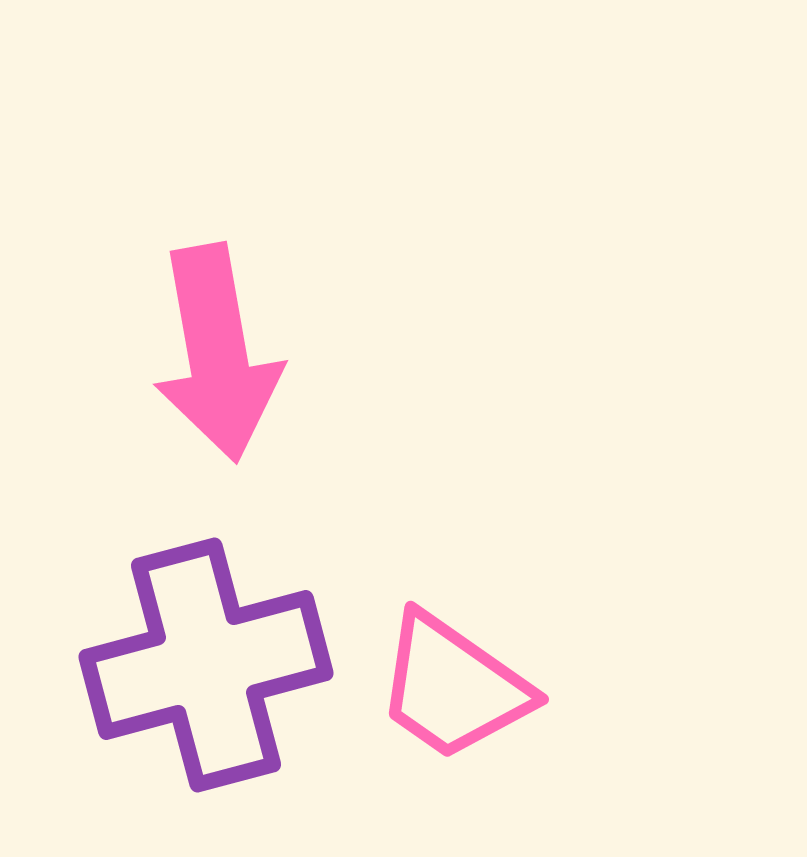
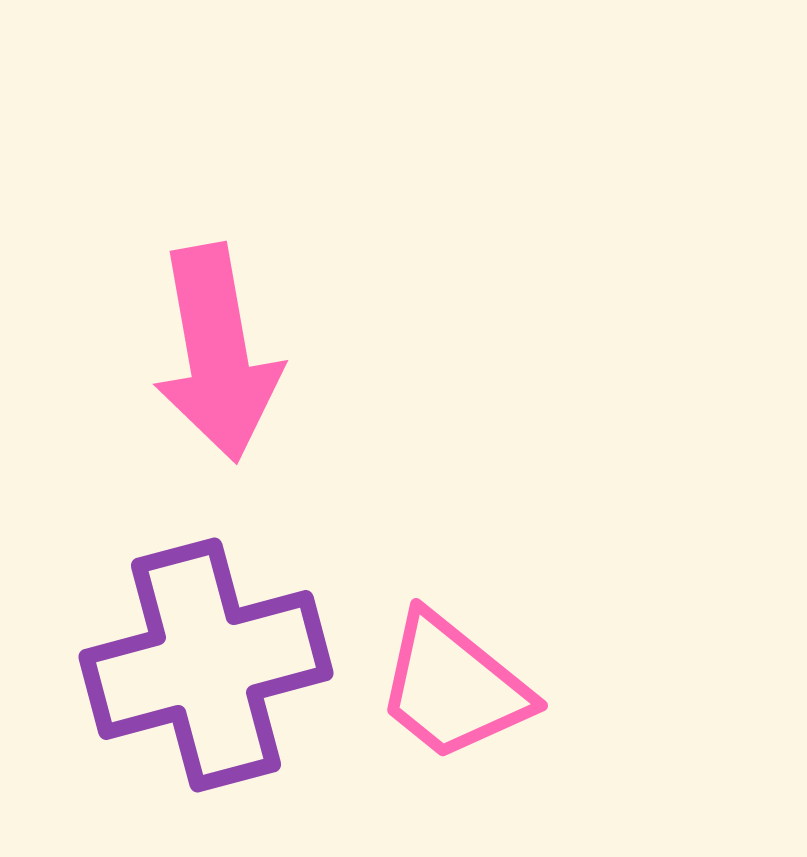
pink trapezoid: rotated 4 degrees clockwise
